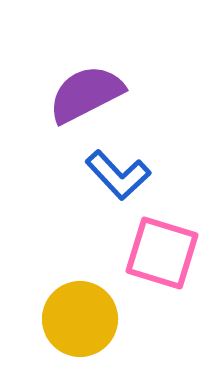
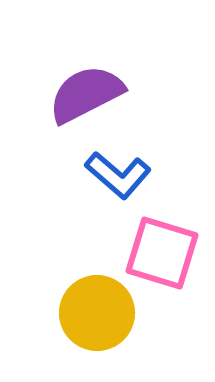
blue L-shape: rotated 6 degrees counterclockwise
yellow circle: moved 17 px right, 6 px up
